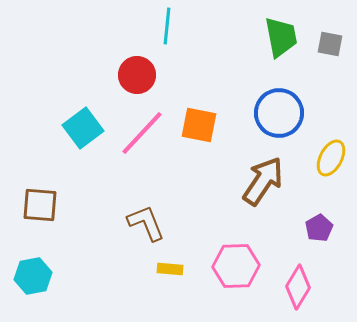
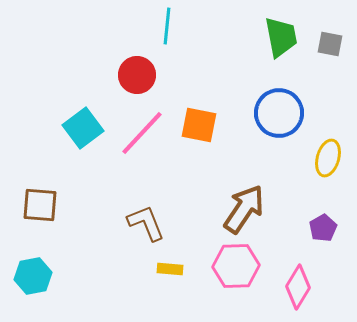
yellow ellipse: moved 3 px left; rotated 12 degrees counterclockwise
brown arrow: moved 19 px left, 28 px down
purple pentagon: moved 4 px right
